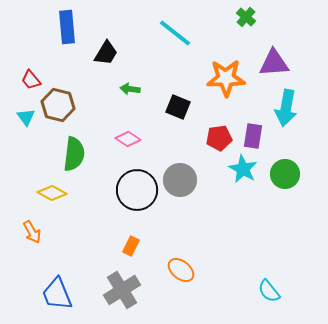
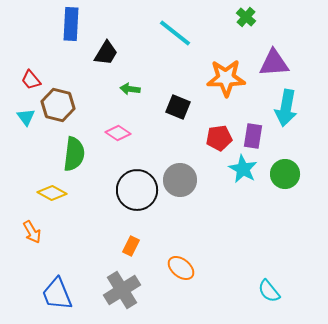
blue rectangle: moved 4 px right, 3 px up; rotated 8 degrees clockwise
pink diamond: moved 10 px left, 6 px up
orange ellipse: moved 2 px up
